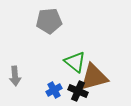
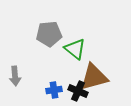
gray pentagon: moved 13 px down
green triangle: moved 13 px up
blue cross: rotated 21 degrees clockwise
